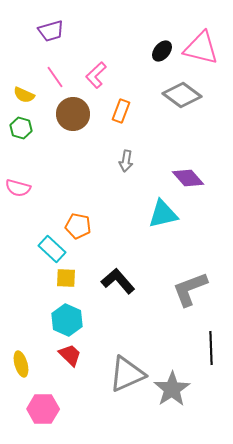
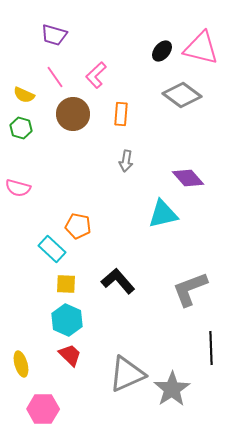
purple trapezoid: moved 3 px right, 4 px down; rotated 32 degrees clockwise
orange rectangle: moved 3 px down; rotated 15 degrees counterclockwise
yellow square: moved 6 px down
